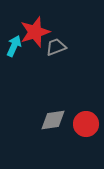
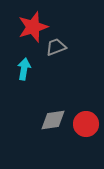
red star: moved 2 px left, 5 px up
cyan arrow: moved 10 px right, 23 px down; rotated 15 degrees counterclockwise
